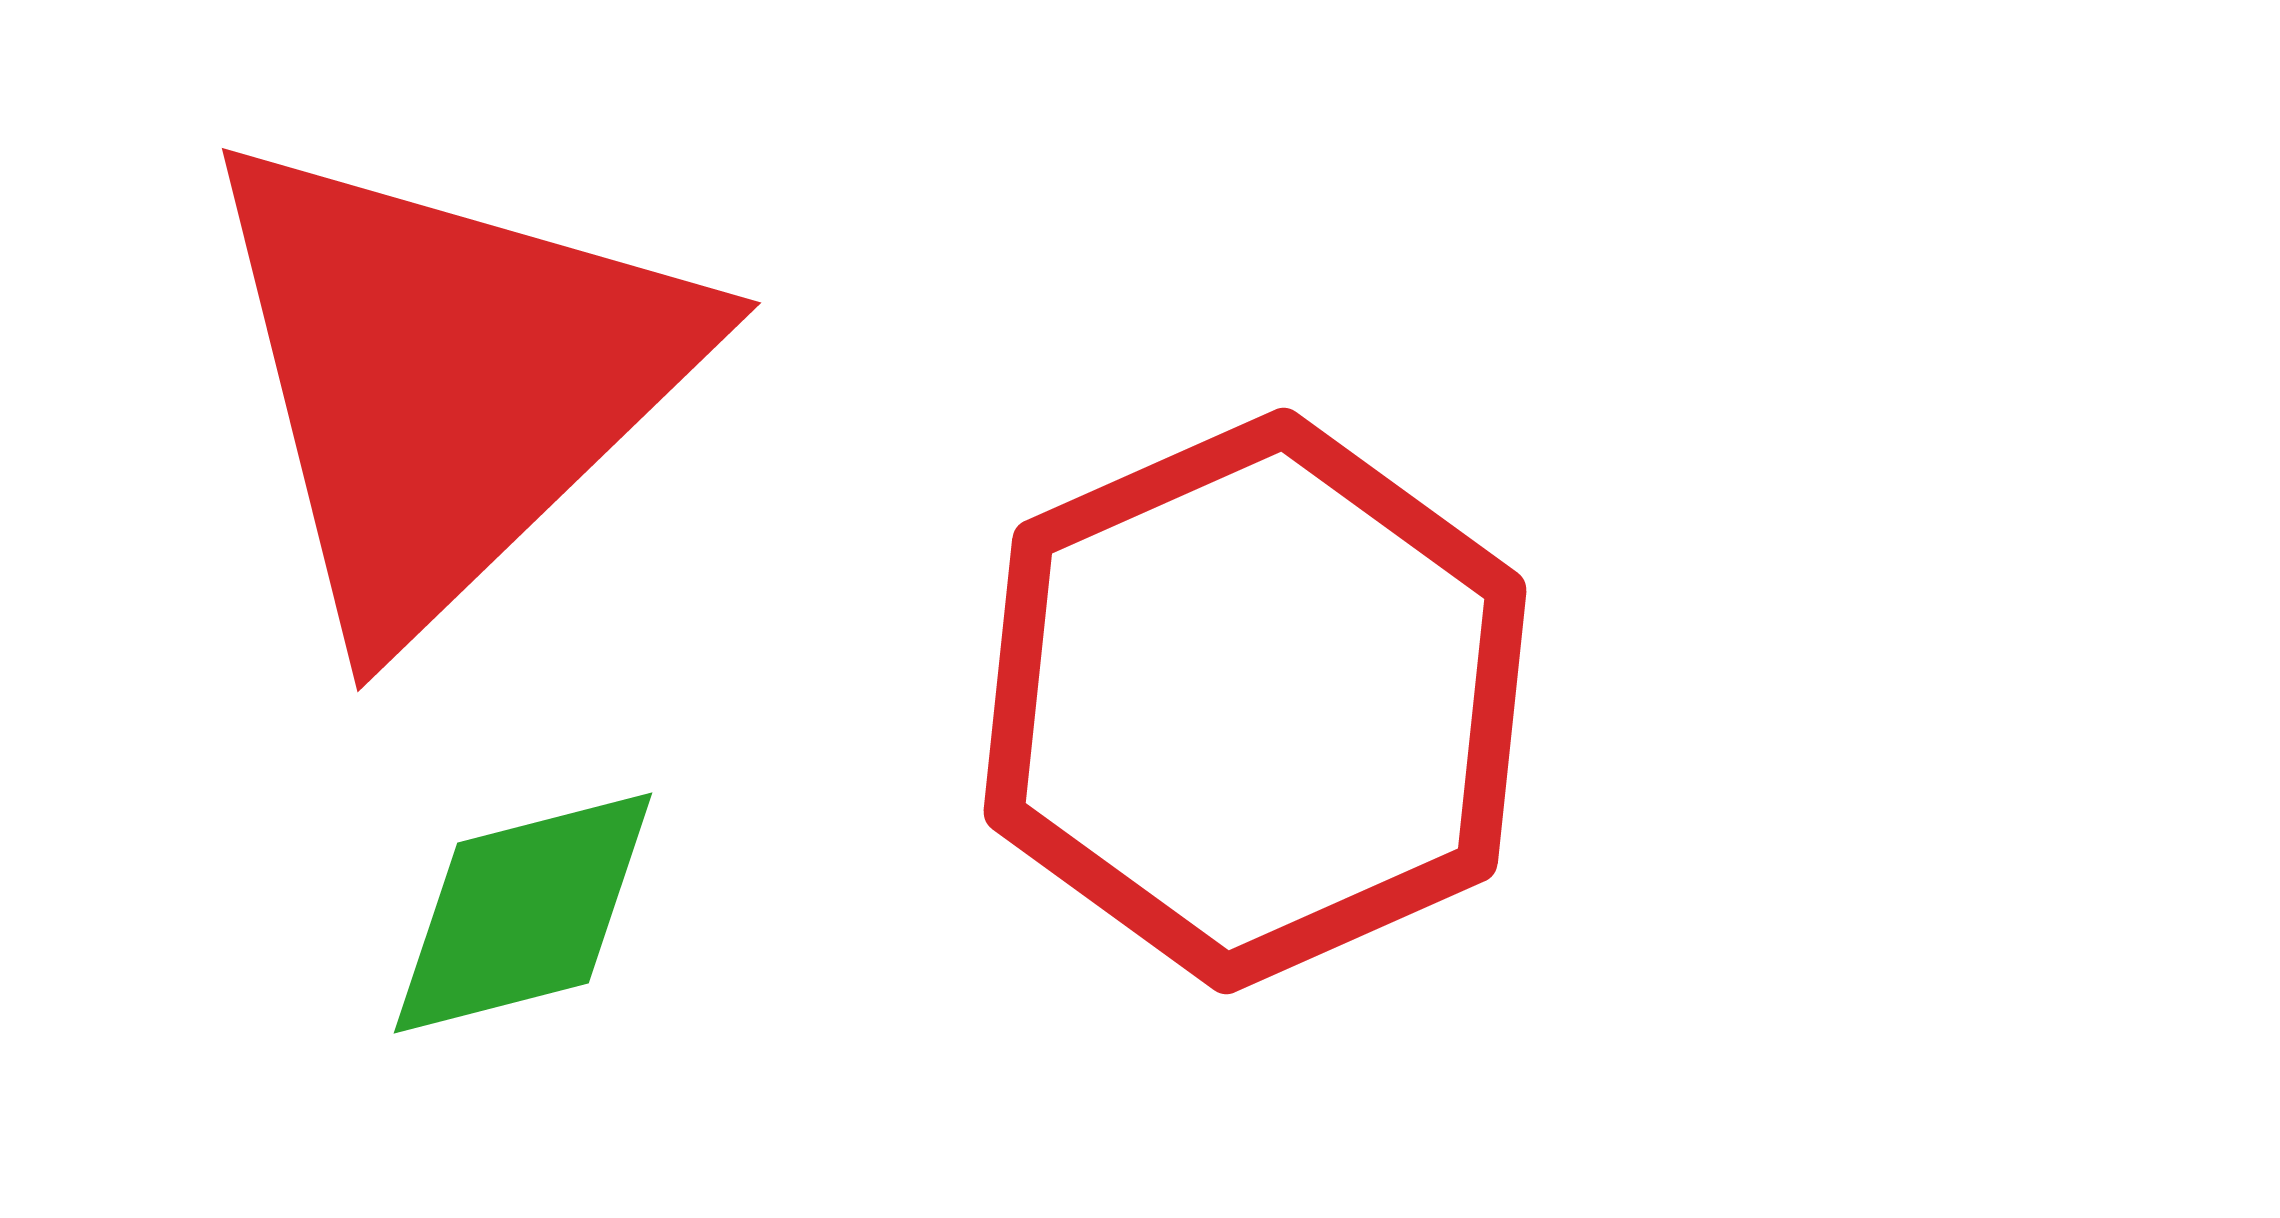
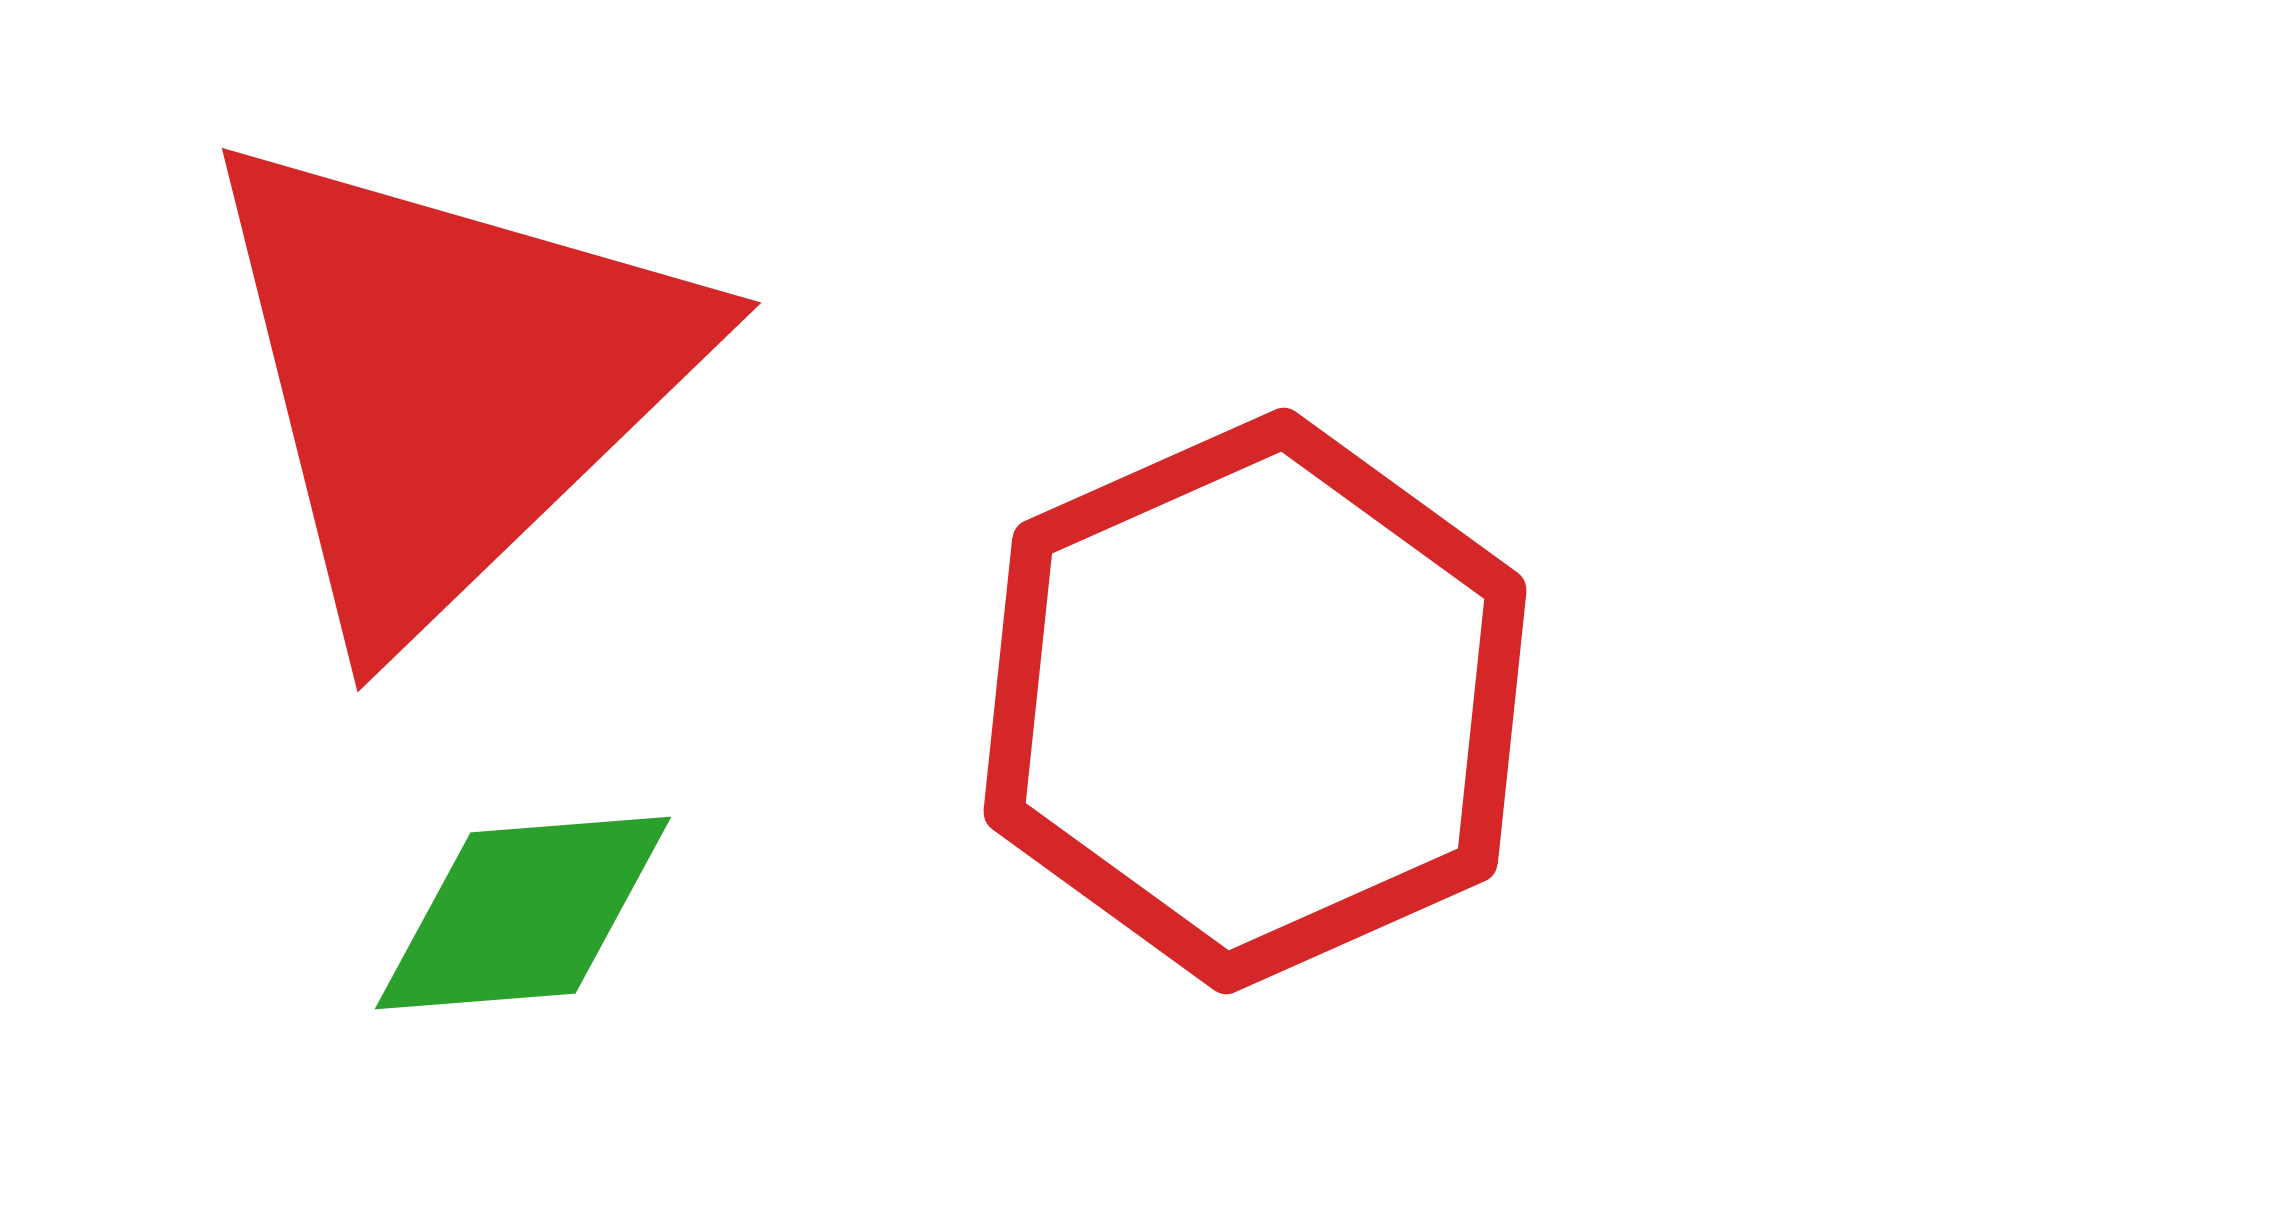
green diamond: rotated 10 degrees clockwise
